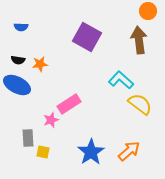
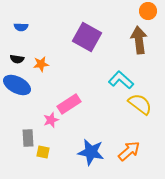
black semicircle: moved 1 px left, 1 px up
orange star: moved 1 px right
blue star: rotated 28 degrees counterclockwise
